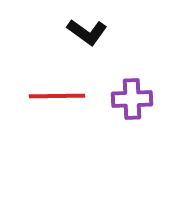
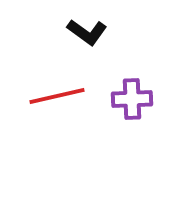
red line: rotated 12 degrees counterclockwise
